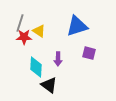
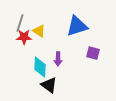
purple square: moved 4 px right
cyan diamond: moved 4 px right
